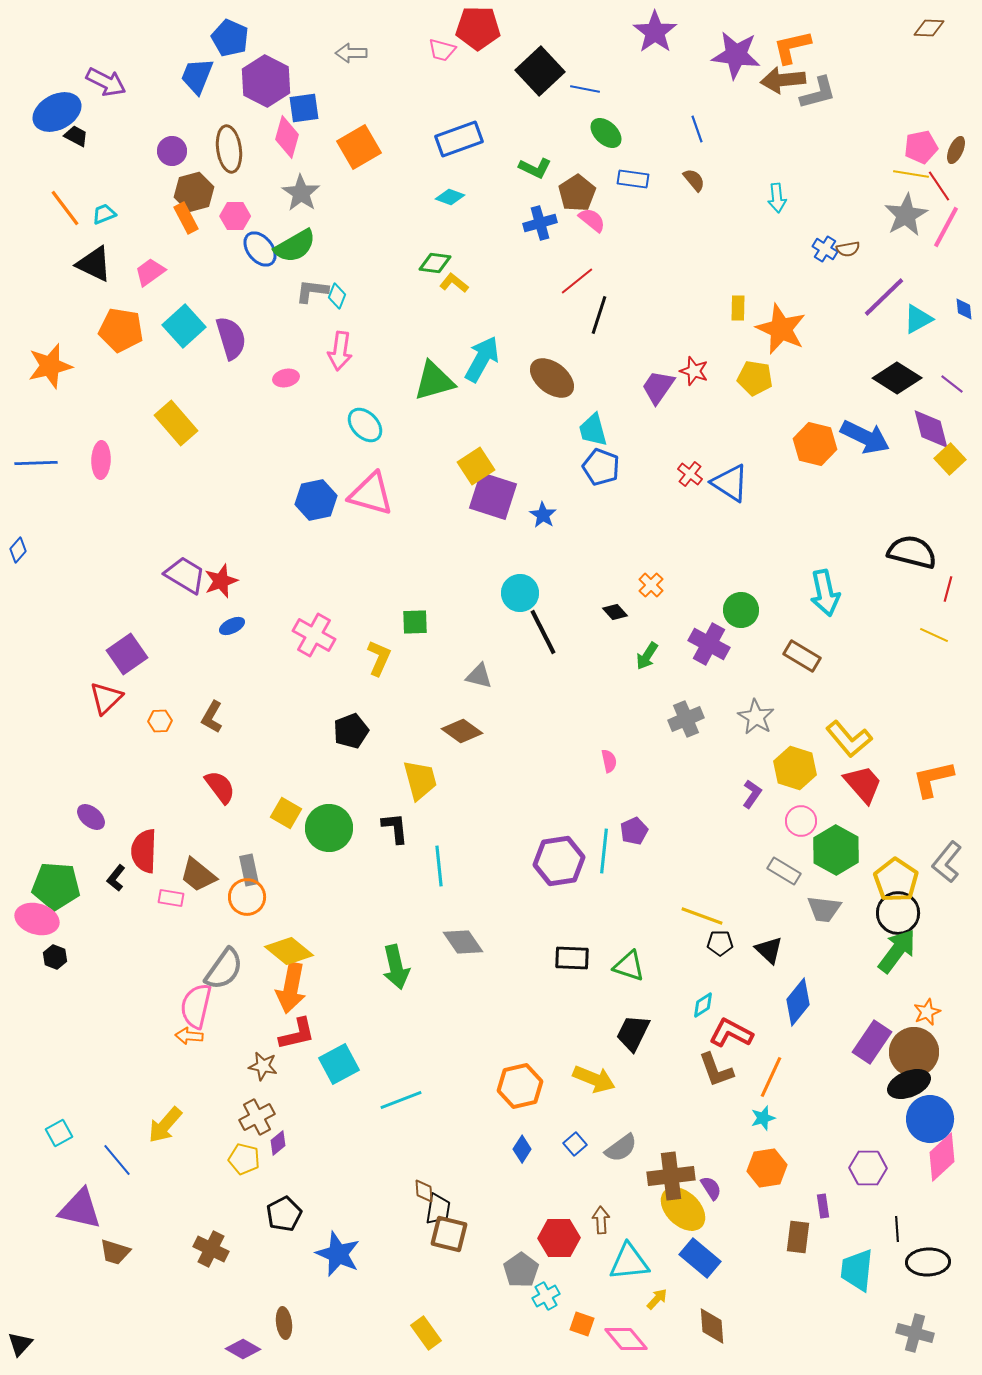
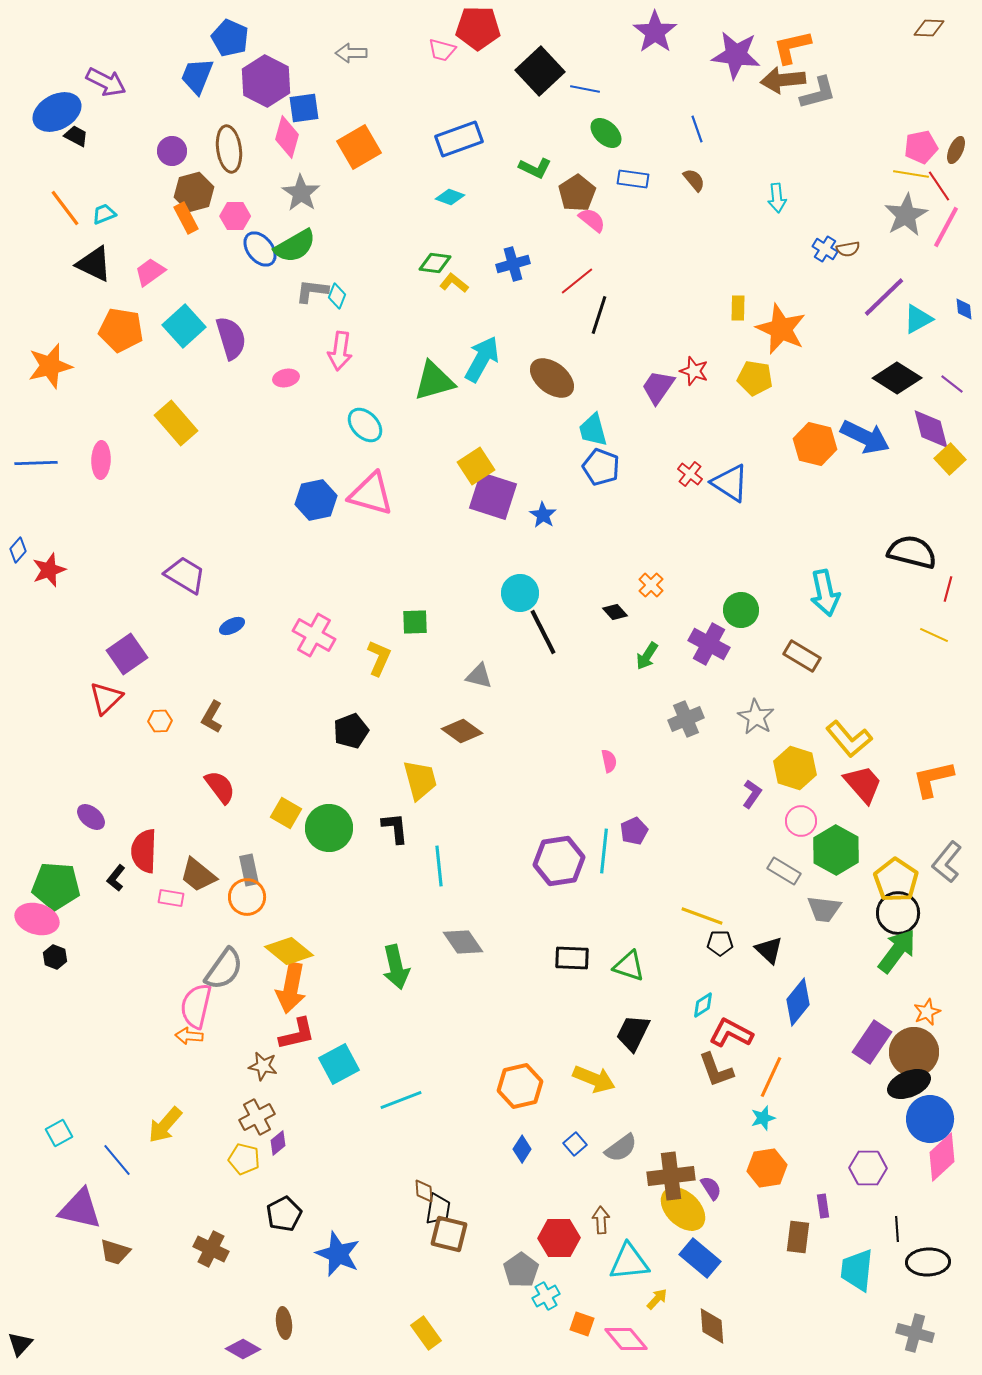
blue cross at (540, 223): moved 27 px left, 41 px down
red star at (221, 581): moved 172 px left, 11 px up
